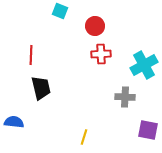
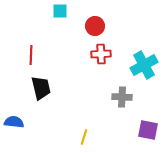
cyan square: rotated 21 degrees counterclockwise
gray cross: moved 3 px left
